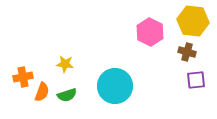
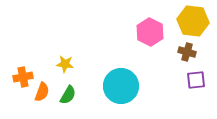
cyan circle: moved 6 px right
green semicircle: moved 1 px right; rotated 42 degrees counterclockwise
